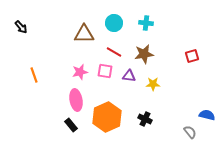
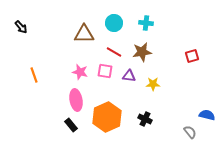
brown star: moved 2 px left, 2 px up
pink star: rotated 28 degrees clockwise
